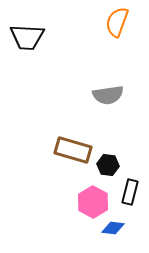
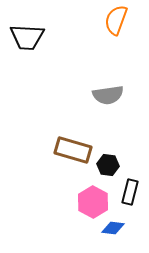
orange semicircle: moved 1 px left, 2 px up
